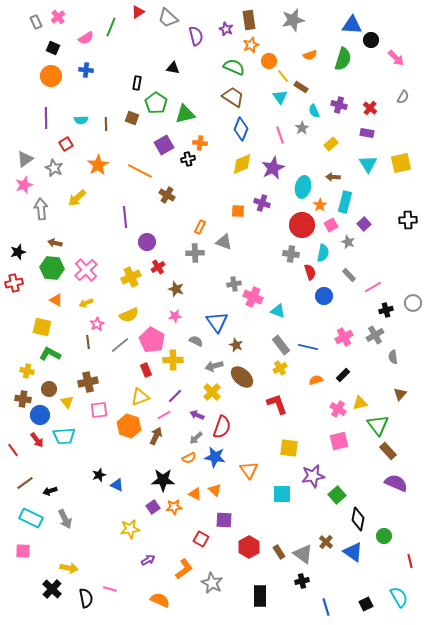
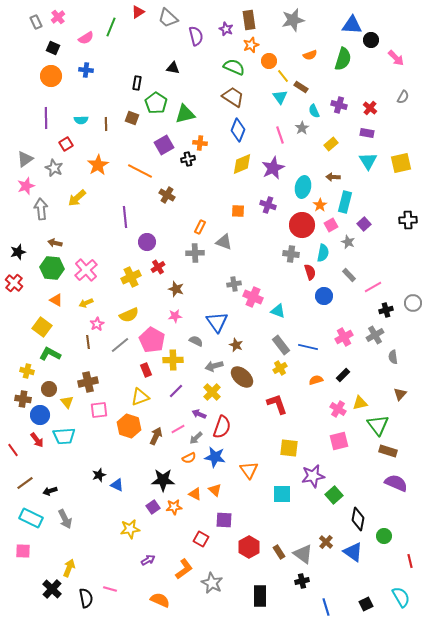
blue diamond at (241, 129): moved 3 px left, 1 px down
cyan triangle at (368, 164): moved 3 px up
pink star at (24, 185): moved 2 px right, 1 px down
purple cross at (262, 203): moved 6 px right, 2 px down
red cross at (14, 283): rotated 36 degrees counterclockwise
yellow square at (42, 327): rotated 24 degrees clockwise
purple line at (175, 396): moved 1 px right, 5 px up
pink line at (164, 415): moved 14 px right, 14 px down
purple arrow at (197, 415): moved 2 px right, 1 px up
brown rectangle at (388, 451): rotated 30 degrees counterclockwise
green square at (337, 495): moved 3 px left
yellow arrow at (69, 568): rotated 78 degrees counterclockwise
cyan semicircle at (399, 597): moved 2 px right
